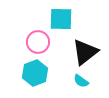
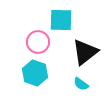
cyan square: moved 1 px down
cyan hexagon: rotated 20 degrees counterclockwise
cyan semicircle: moved 3 px down
